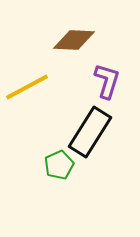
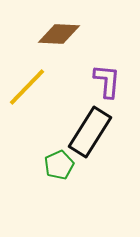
brown diamond: moved 15 px left, 6 px up
purple L-shape: rotated 12 degrees counterclockwise
yellow line: rotated 18 degrees counterclockwise
